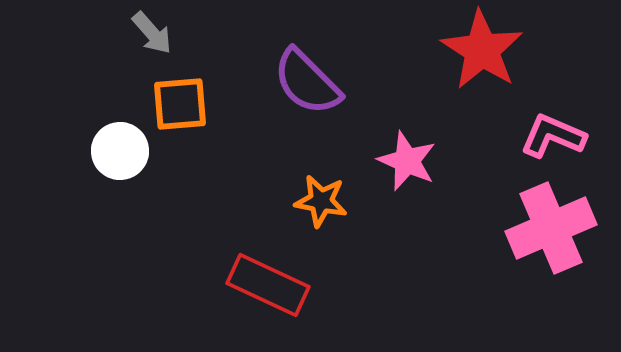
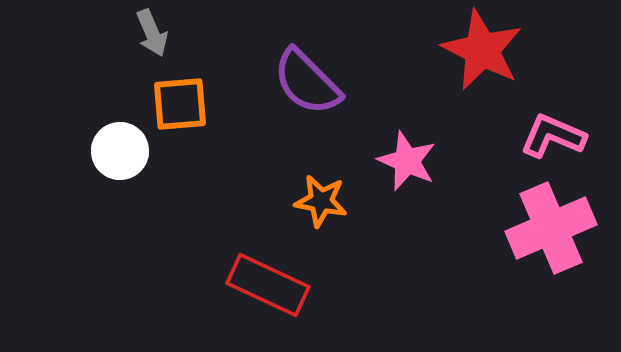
gray arrow: rotated 18 degrees clockwise
red star: rotated 6 degrees counterclockwise
